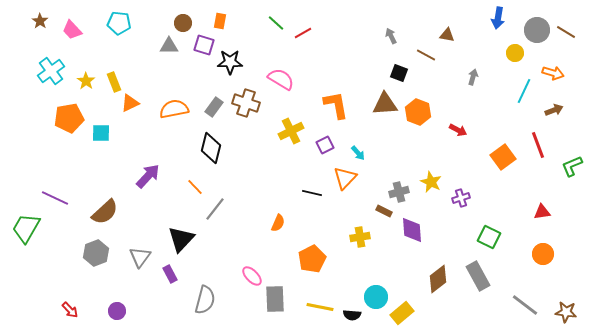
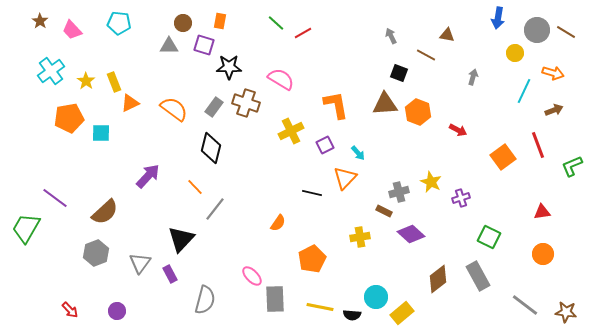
black star at (230, 62): moved 1 px left, 5 px down
orange semicircle at (174, 109): rotated 48 degrees clockwise
purple line at (55, 198): rotated 12 degrees clockwise
orange semicircle at (278, 223): rotated 12 degrees clockwise
purple diamond at (412, 230): moved 1 px left, 4 px down; rotated 44 degrees counterclockwise
gray triangle at (140, 257): moved 6 px down
